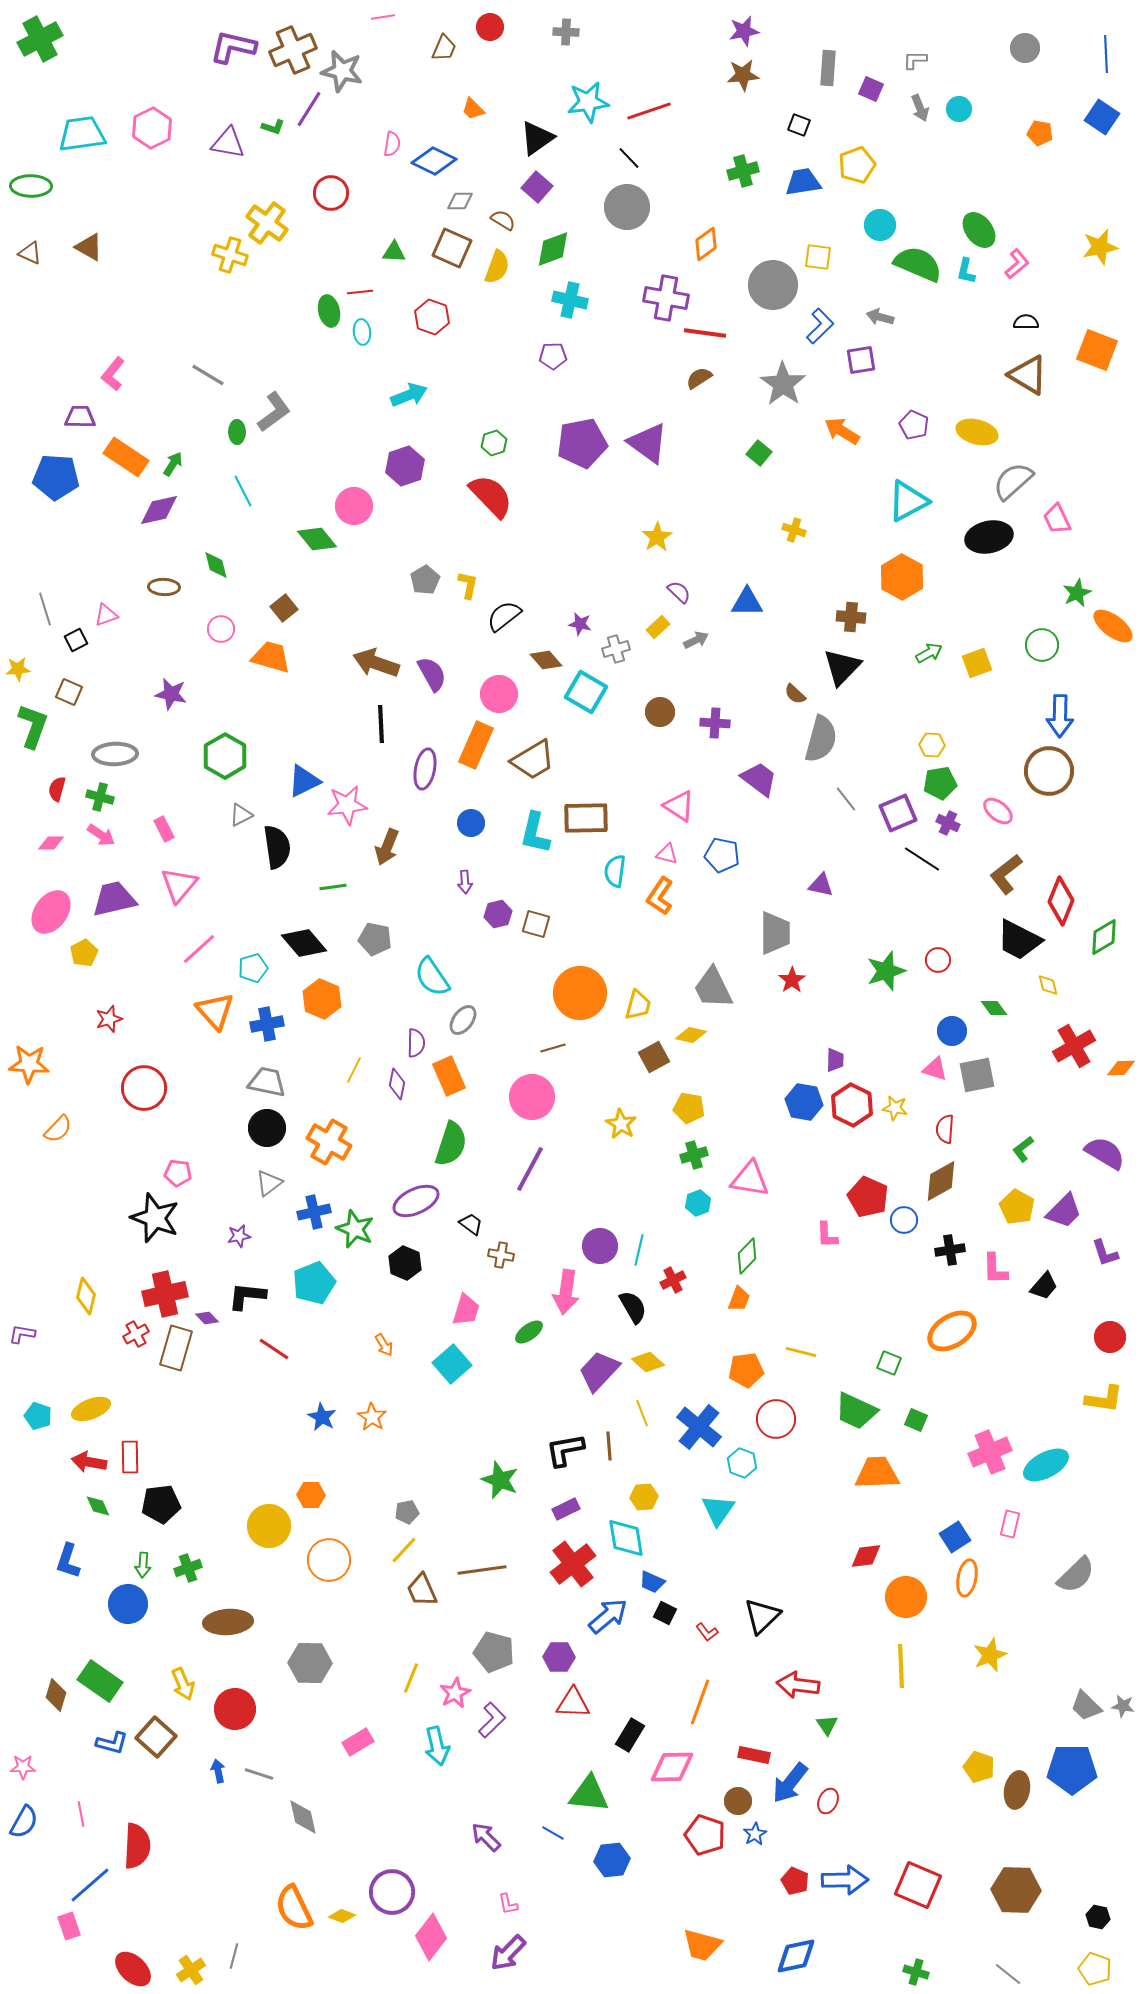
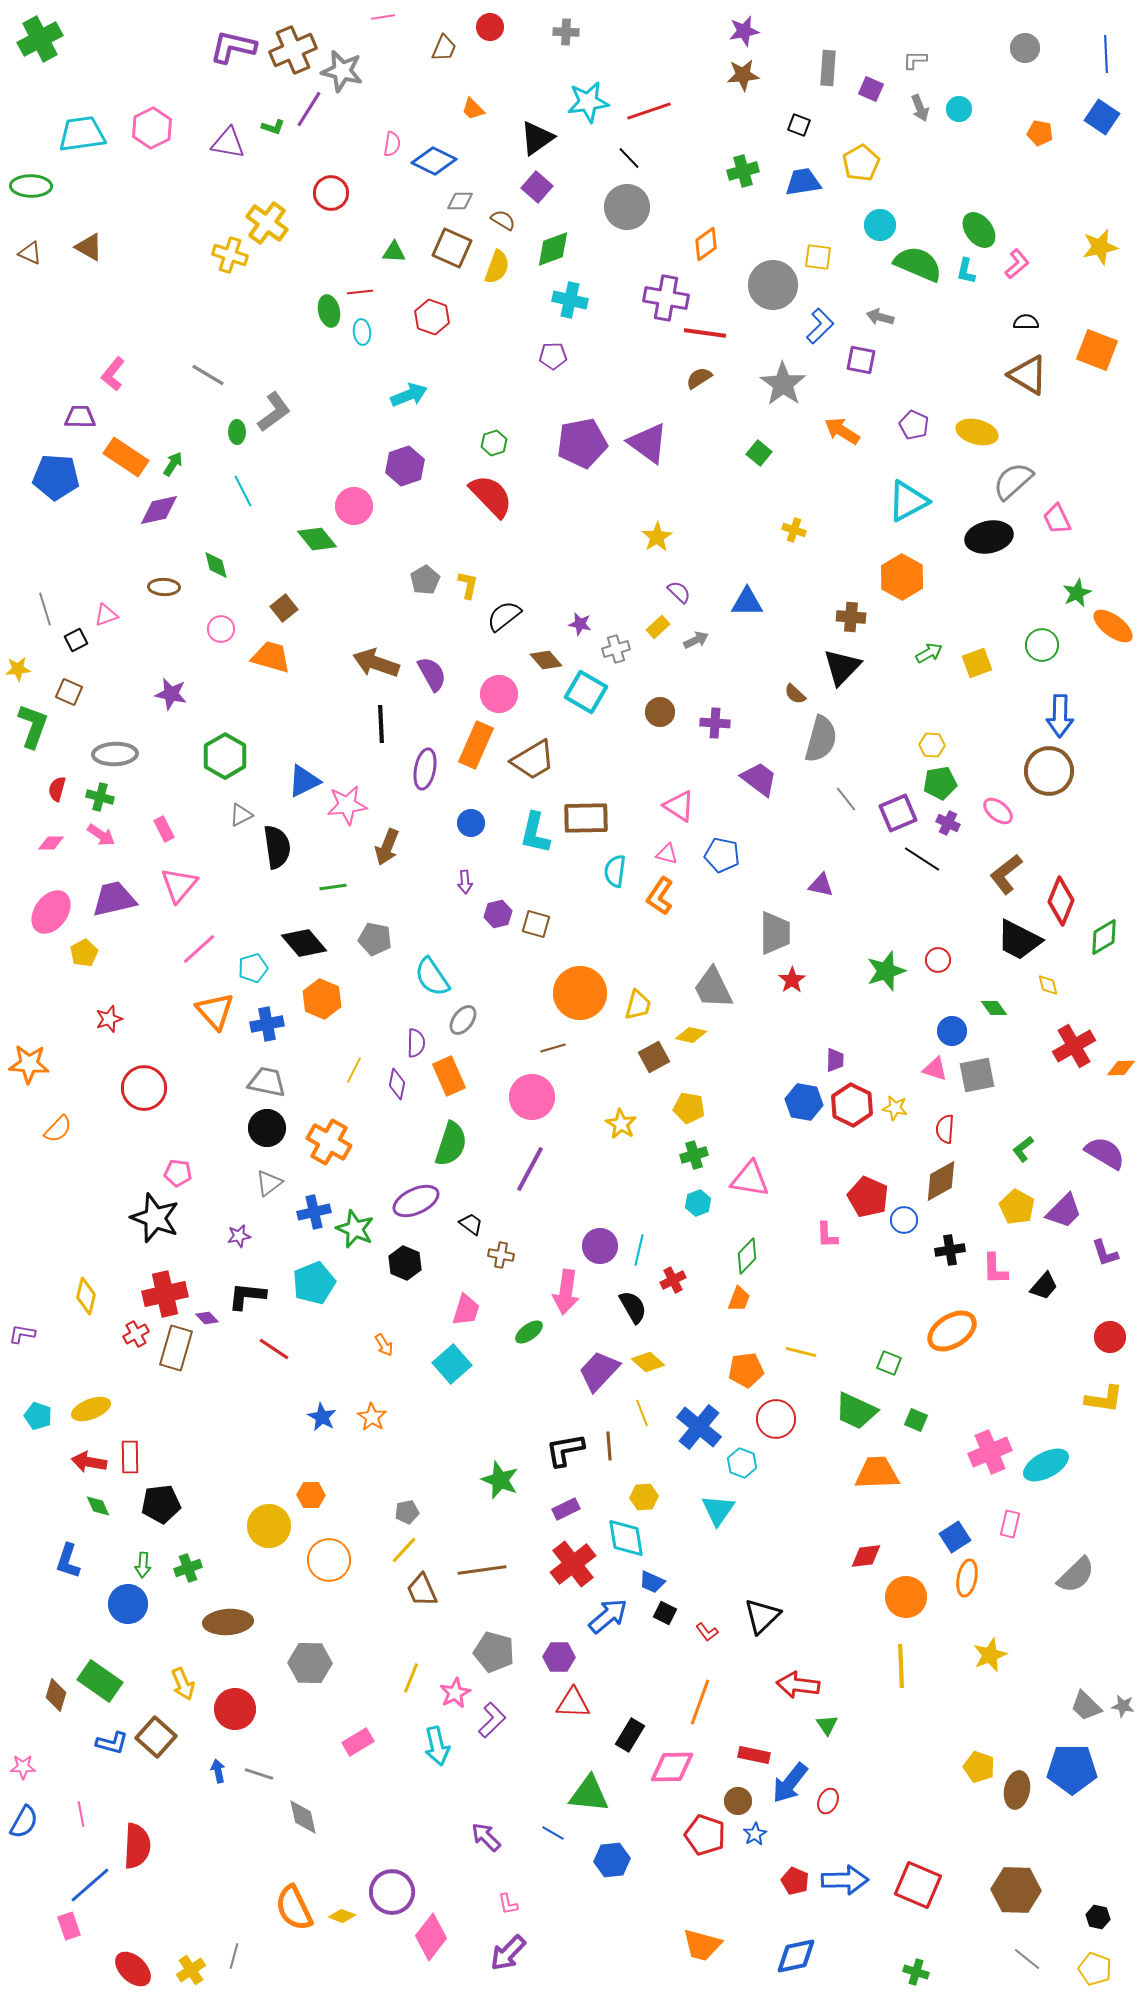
yellow pentagon at (857, 165): moved 4 px right, 2 px up; rotated 9 degrees counterclockwise
purple square at (861, 360): rotated 20 degrees clockwise
gray line at (1008, 1974): moved 19 px right, 15 px up
